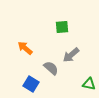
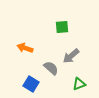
orange arrow: rotated 21 degrees counterclockwise
gray arrow: moved 1 px down
green triangle: moved 10 px left; rotated 32 degrees counterclockwise
